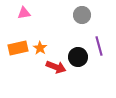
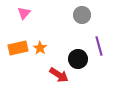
pink triangle: rotated 40 degrees counterclockwise
black circle: moved 2 px down
red arrow: moved 3 px right, 8 px down; rotated 12 degrees clockwise
